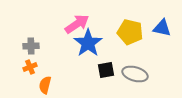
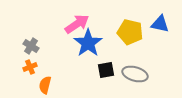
blue triangle: moved 2 px left, 4 px up
gray cross: rotated 35 degrees clockwise
